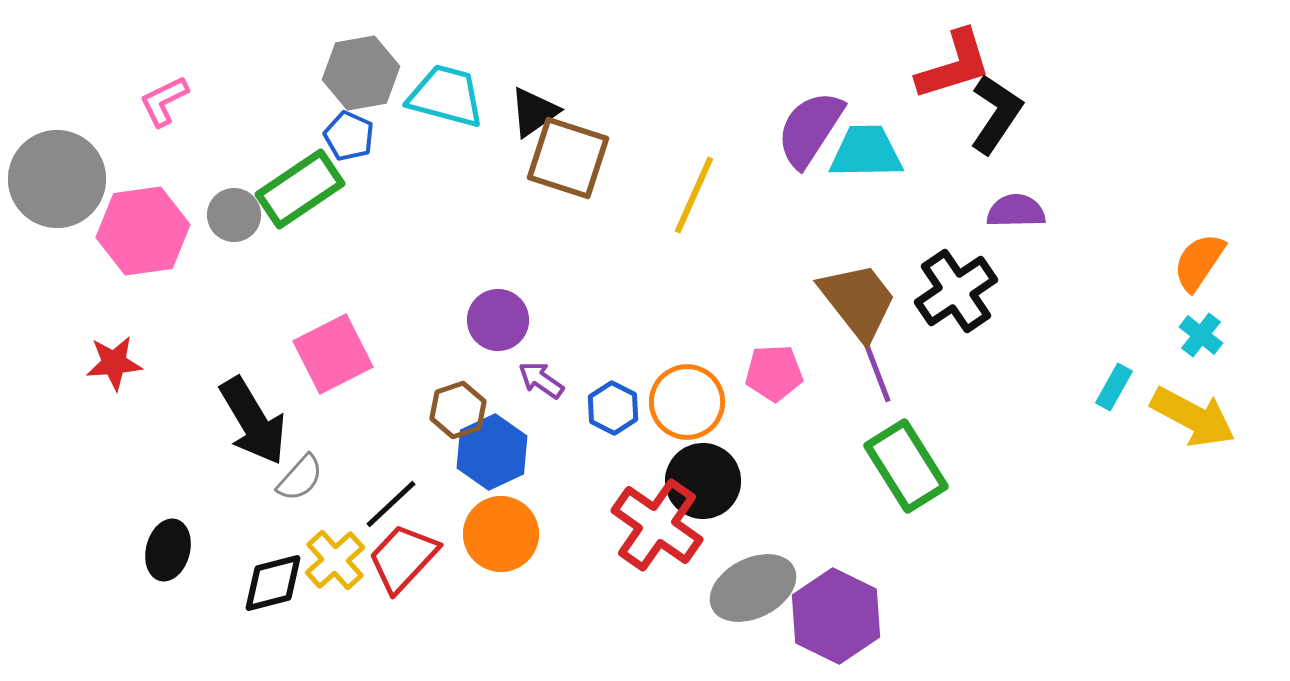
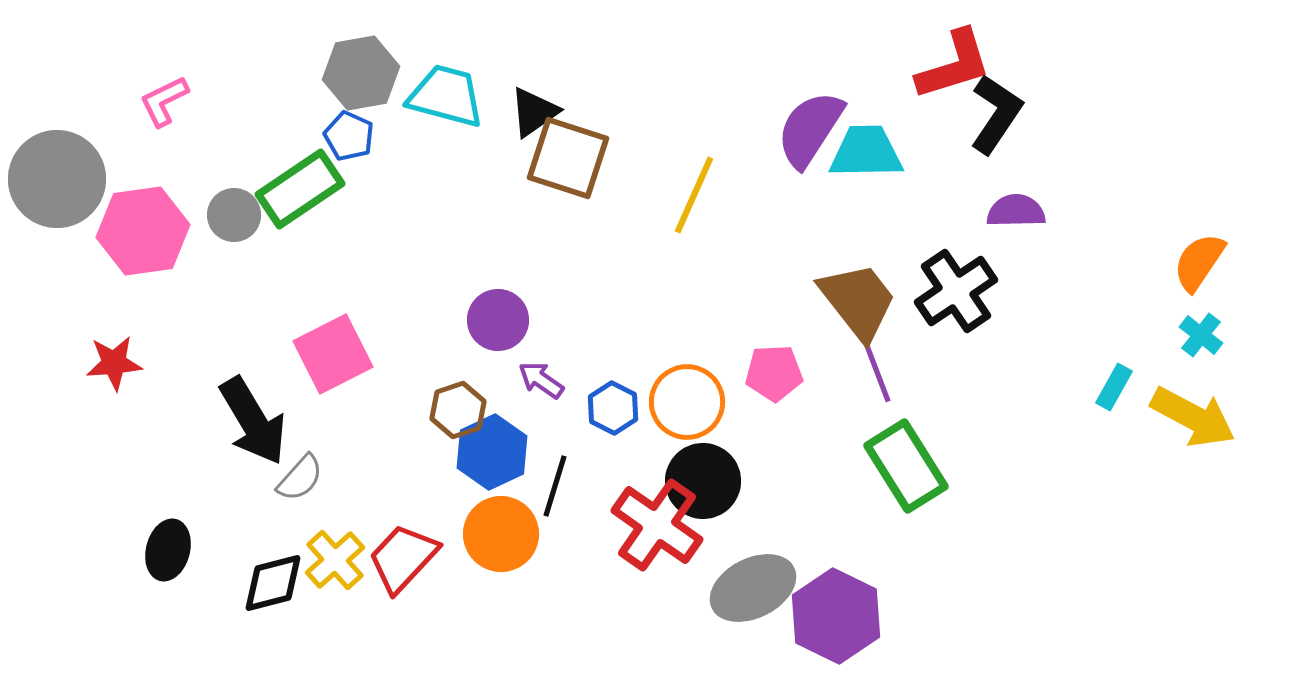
black line at (391, 504): moved 164 px right, 18 px up; rotated 30 degrees counterclockwise
